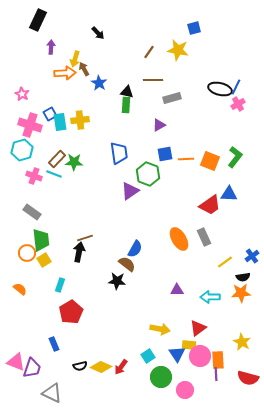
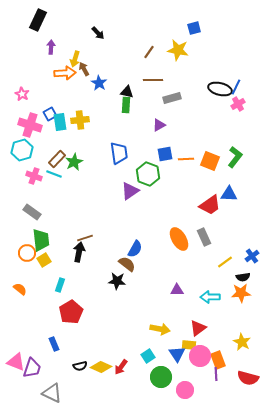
green star at (74, 162): rotated 30 degrees counterclockwise
orange rectangle at (218, 360): rotated 18 degrees counterclockwise
